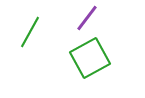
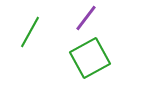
purple line: moved 1 px left
